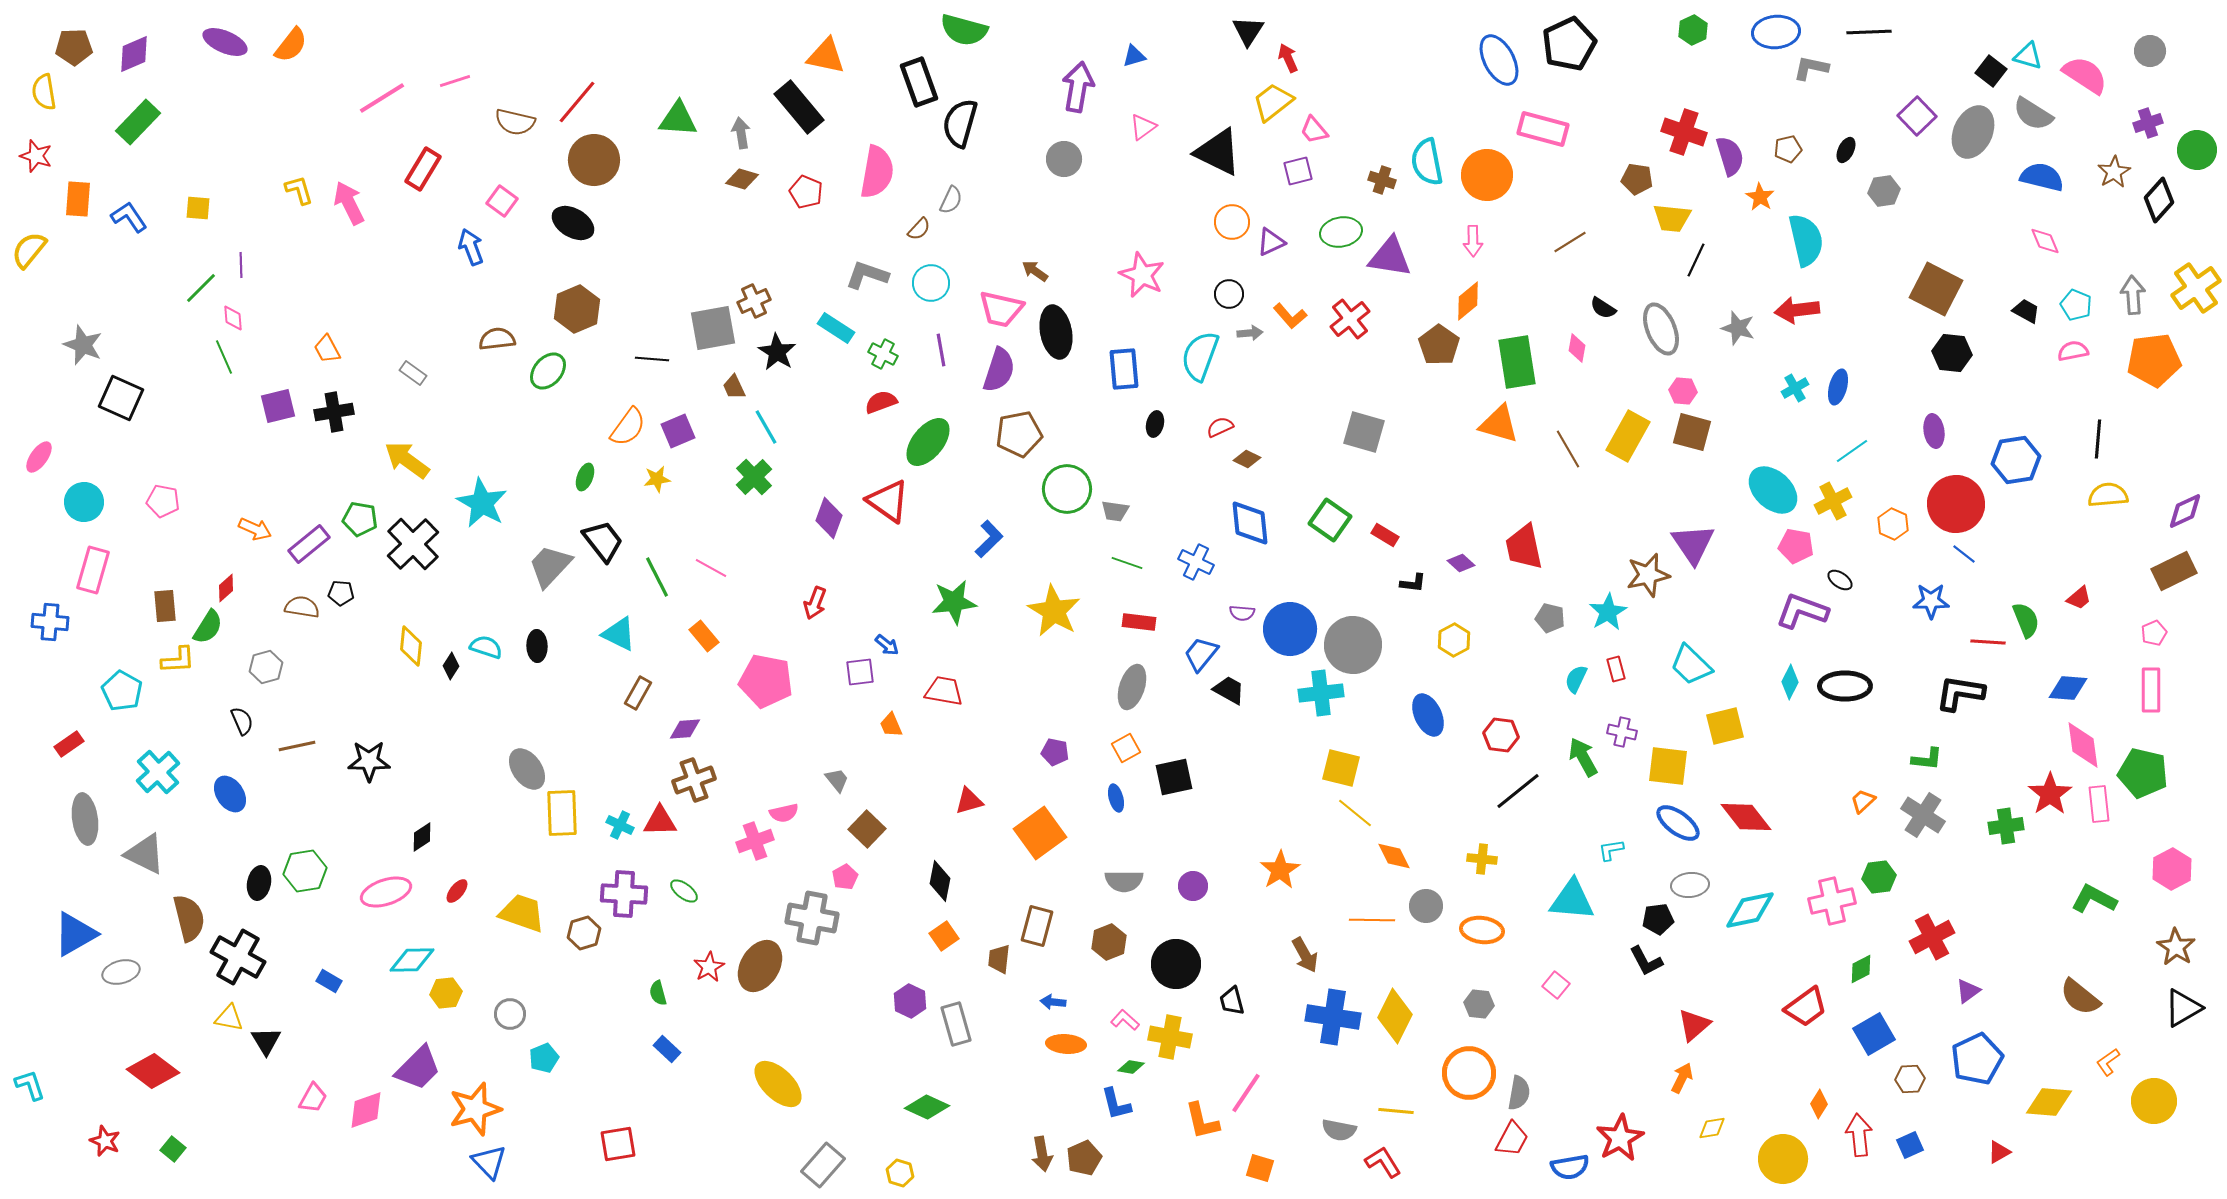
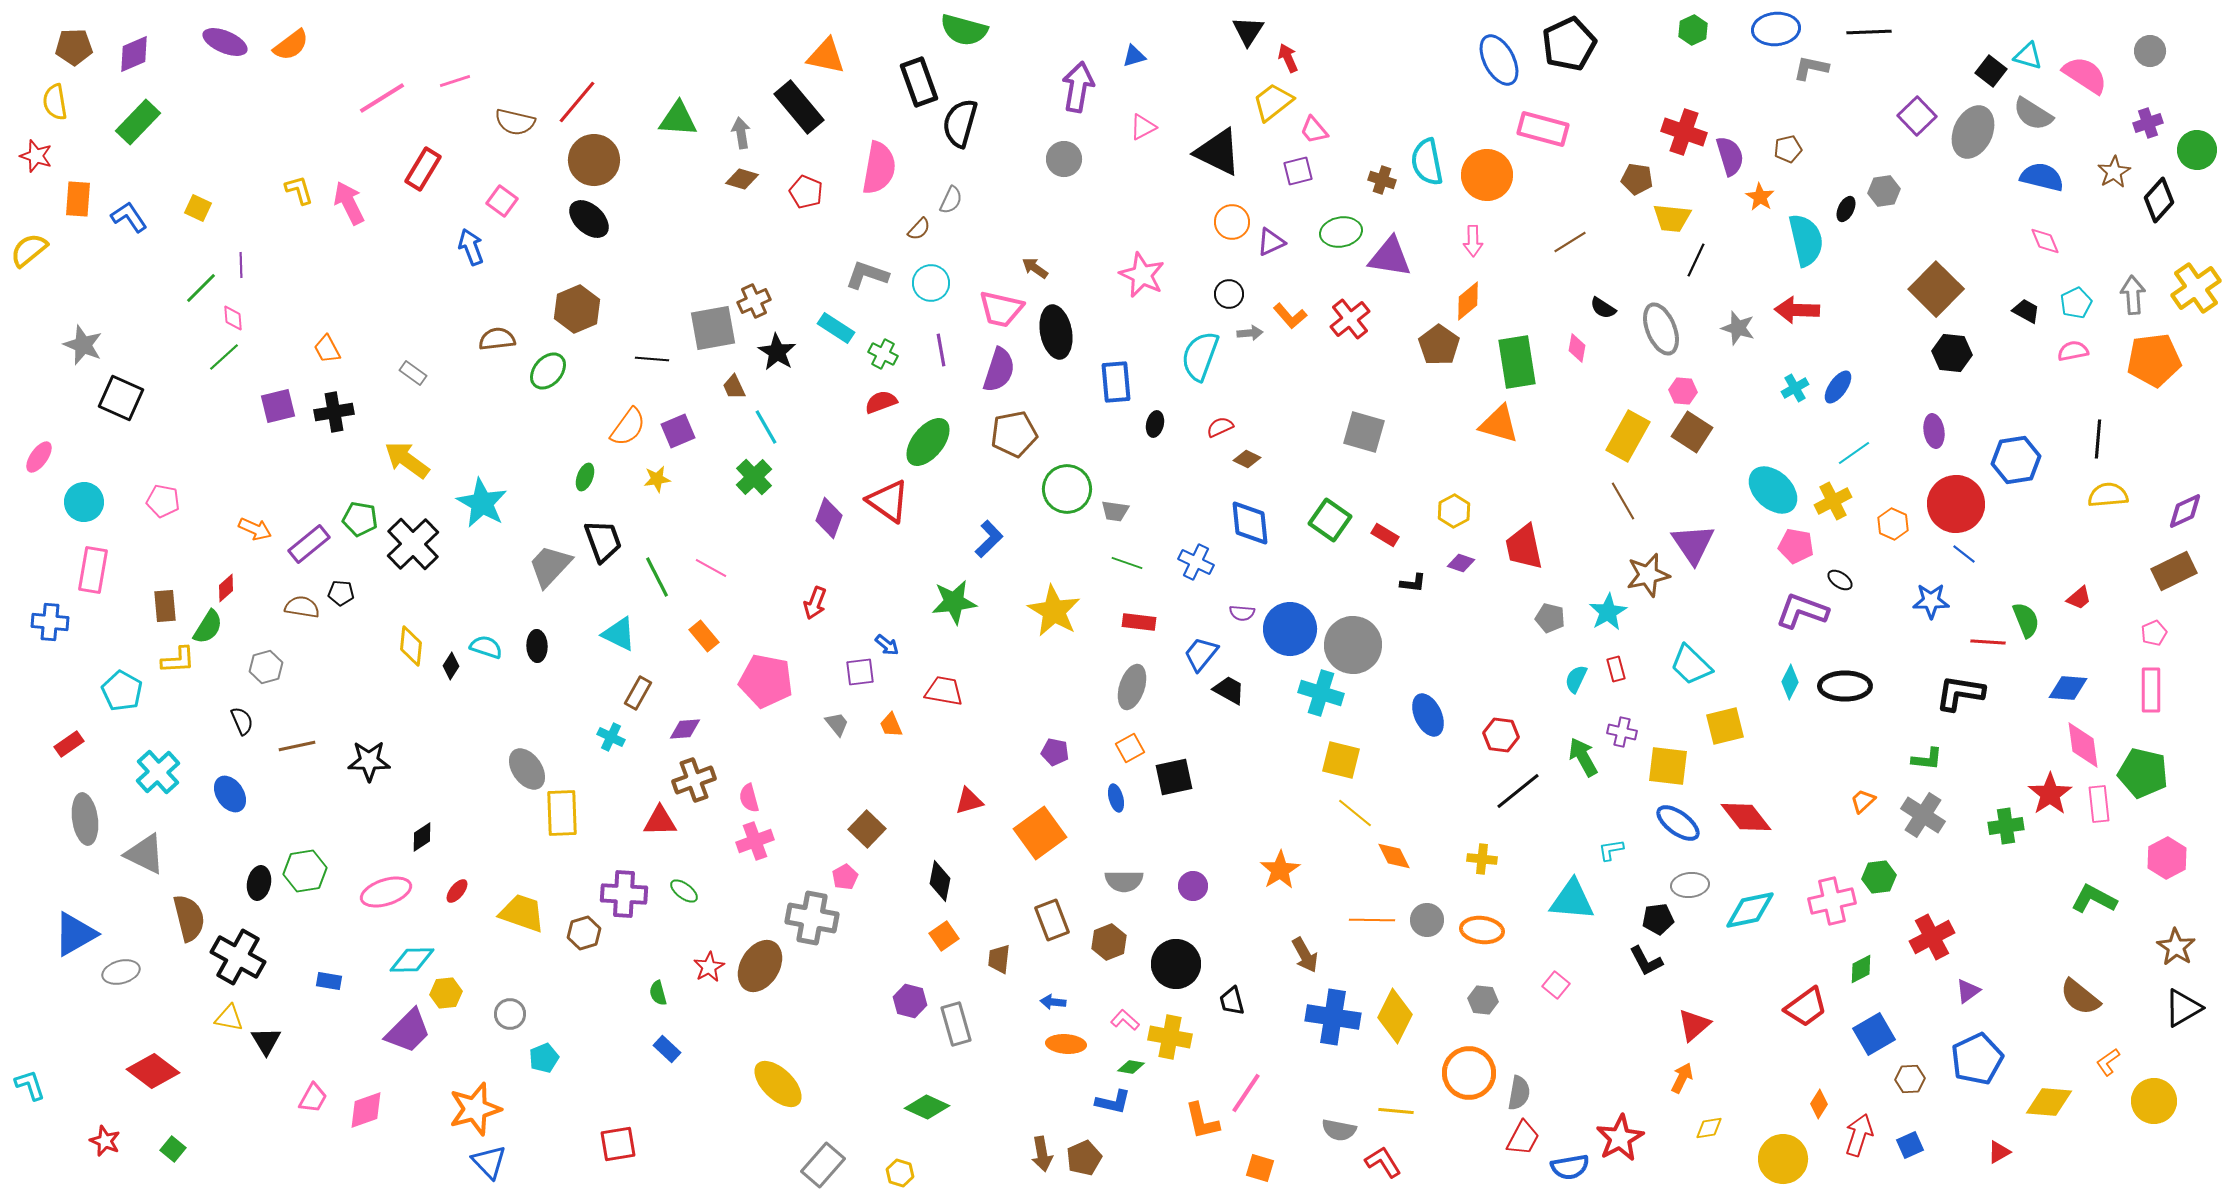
blue ellipse at (1776, 32): moved 3 px up
orange semicircle at (291, 45): rotated 15 degrees clockwise
yellow semicircle at (44, 92): moved 11 px right, 10 px down
pink triangle at (1143, 127): rotated 8 degrees clockwise
black ellipse at (1846, 150): moved 59 px down
pink semicircle at (877, 172): moved 2 px right, 4 px up
yellow square at (198, 208): rotated 20 degrees clockwise
black ellipse at (573, 223): moved 16 px right, 4 px up; rotated 12 degrees clockwise
yellow semicircle at (29, 250): rotated 12 degrees clockwise
brown arrow at (1035, 271): moved 3 px up
brown square at (1936, 289): rotated 18 degrees clockwise
cyan pentagon at (2076, 305): moved 2 px up; rotated 24 degrees clockwise
red arrow at (1797, 310): rotated 9 degrees clockwise
green line at (224, 357): rotated 72 degrees clockwise
blue rectangle at (1124, 369): moved 8 px left, 13 px down
blue ellipse at (1838, 387): rotated 20 degrees clockwise
brown square at (1692, 432): rotated 18 degrees clockwise
brown pentagon at (1019, 434): moved 5 px left
brown line at (1568, 449): moved 55 px right, 52 px down
cyan line at (1852, 451): moved 2 px right, 2 px down
black trapezoid at (603, 541): rotated 18 degrees clockwise
purple diamond at (1461, 563): rotated 24 degrees counterclockwise
pink rectangle at (93, 570): rotated 6 degrees counterclockwise
yellow hexagon at (1454, 640): moved 129 px up
cyan cross at (1321, 693): rotated 24 degrees clockwise
orange square at (1126, 748): moved 4 px right
yellow square at (1341, 768): moved 8 px up
gray trapezoid at (837, 780): moved 56 px up
pink semicircle at (784, 813): moved 35 px left, 15 px up; rotated 88 degrees clockwise
cyan cross at (620, 825): moved 9 px left, 88 px up
pink hexagon at (2172, 869): moved 5 px left, 11 px up
gray circle at (1426, 906): moved 1 px right, 14 px down
brown rectangle at (1037, 926): moved 15 px right, 6 px up; rotated 36 degrees counterclockwise
blue rectangle at (329, 981): rotated 20 degrees counterclockwise
purple hexagon at (910, 1001): rotated 12 degrees counterclockwise
gray hexagon at (1479, 1004): moved 4 px right, 4 px up
purple trapezoid at (418, 1068): moved 10 px left, 37 px up
blue L-shape at (1116, 1104): moved 3 px left, 2 px up; rotated 63 degrees counterclockwise
yellow diamond at (1712, 1128): moved 3 px left
red arrow at (1859, 1135): rotated 24 degrees clockwise
red trapezoid at (1512, 1139): moved 11 px right, 1 px up
